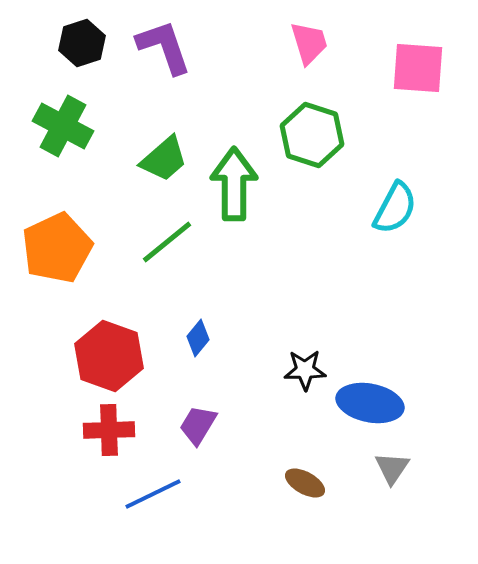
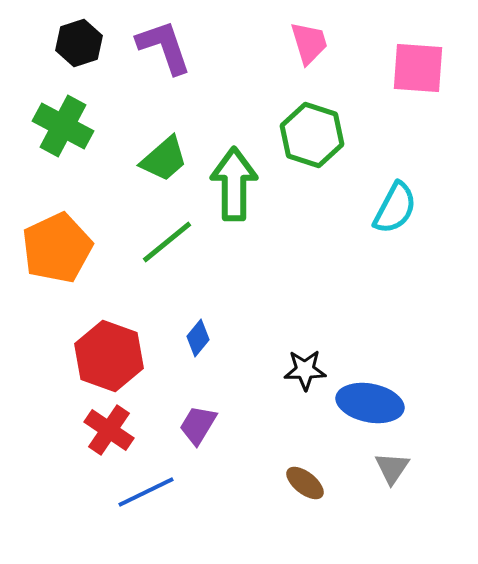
black hexagon: moved 3 px left
red cross: rotated 36 degrees clockwise
brown ellipse: rotated 9 degrees clockwise
blue line: moved 7 px left, 2 px up
